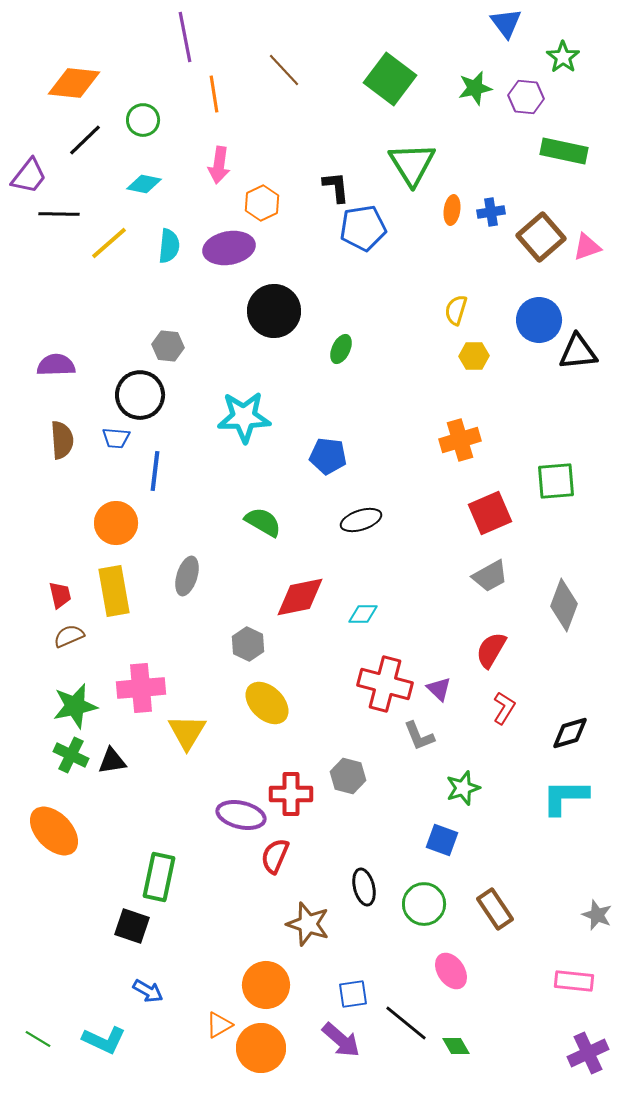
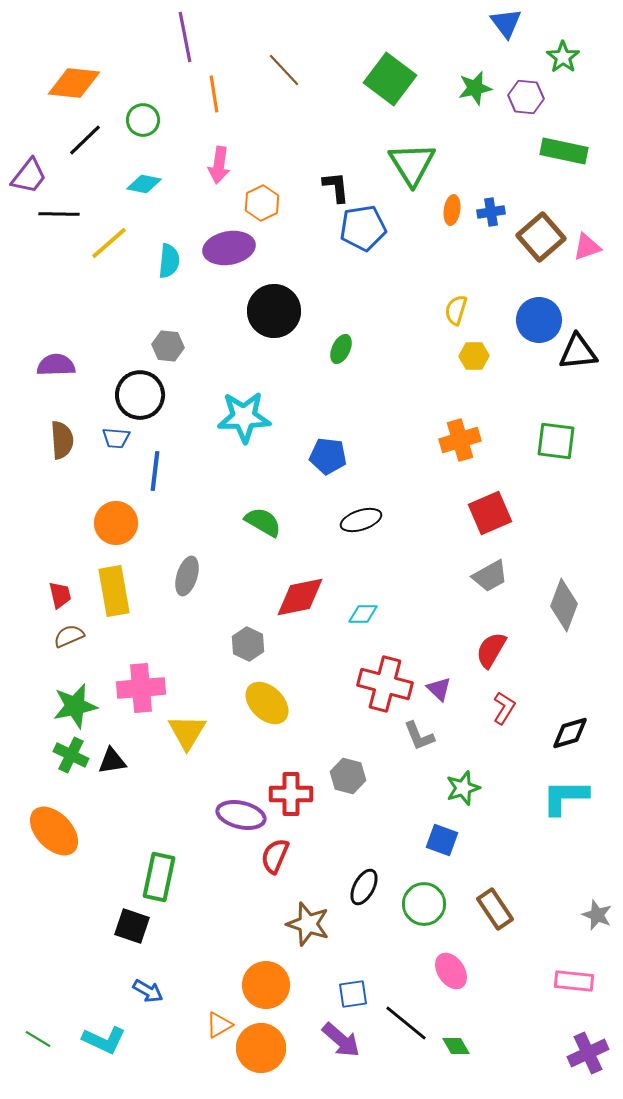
cyan semicircle at (169, 246): moved 15 px down
green square at (556, 481): moved 40 px up; rotated 12 degrees clockwise
black ellipse at (364, 887): rotated 42 degrees clockwise
